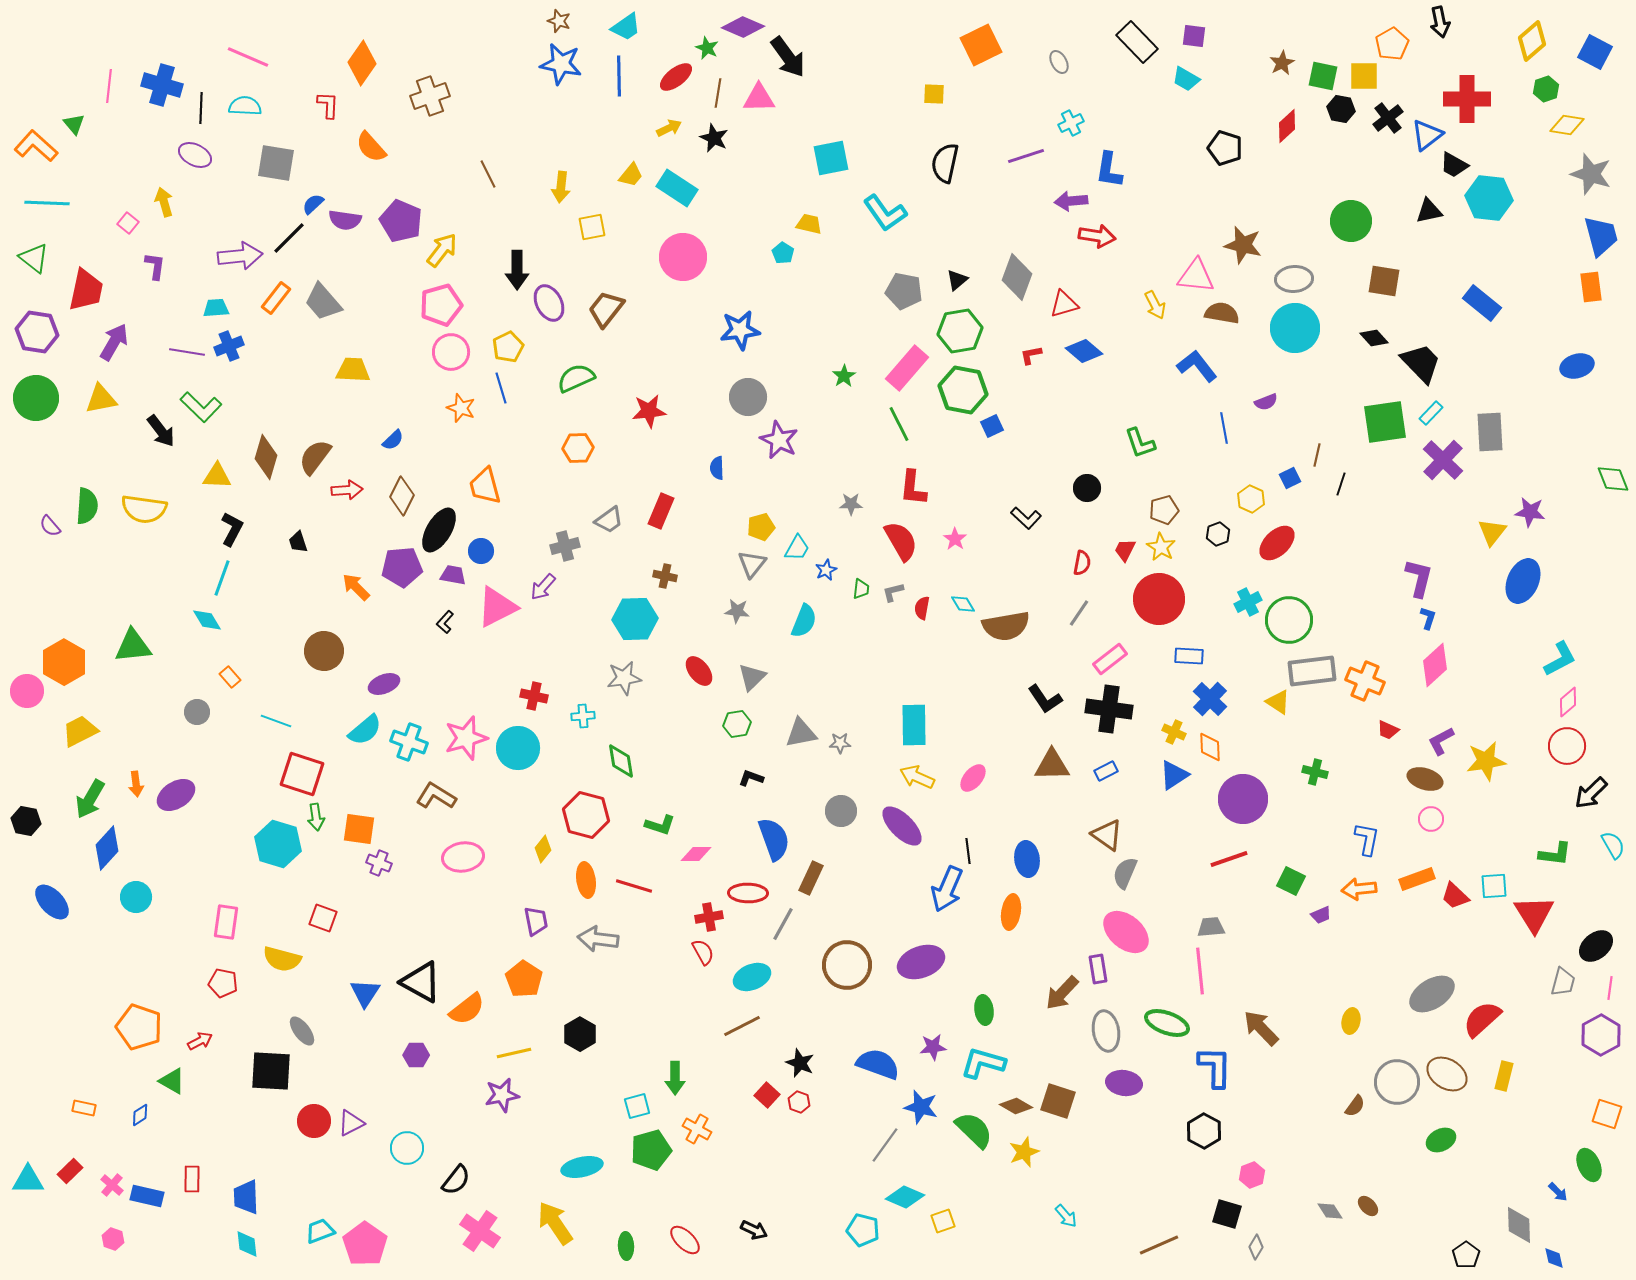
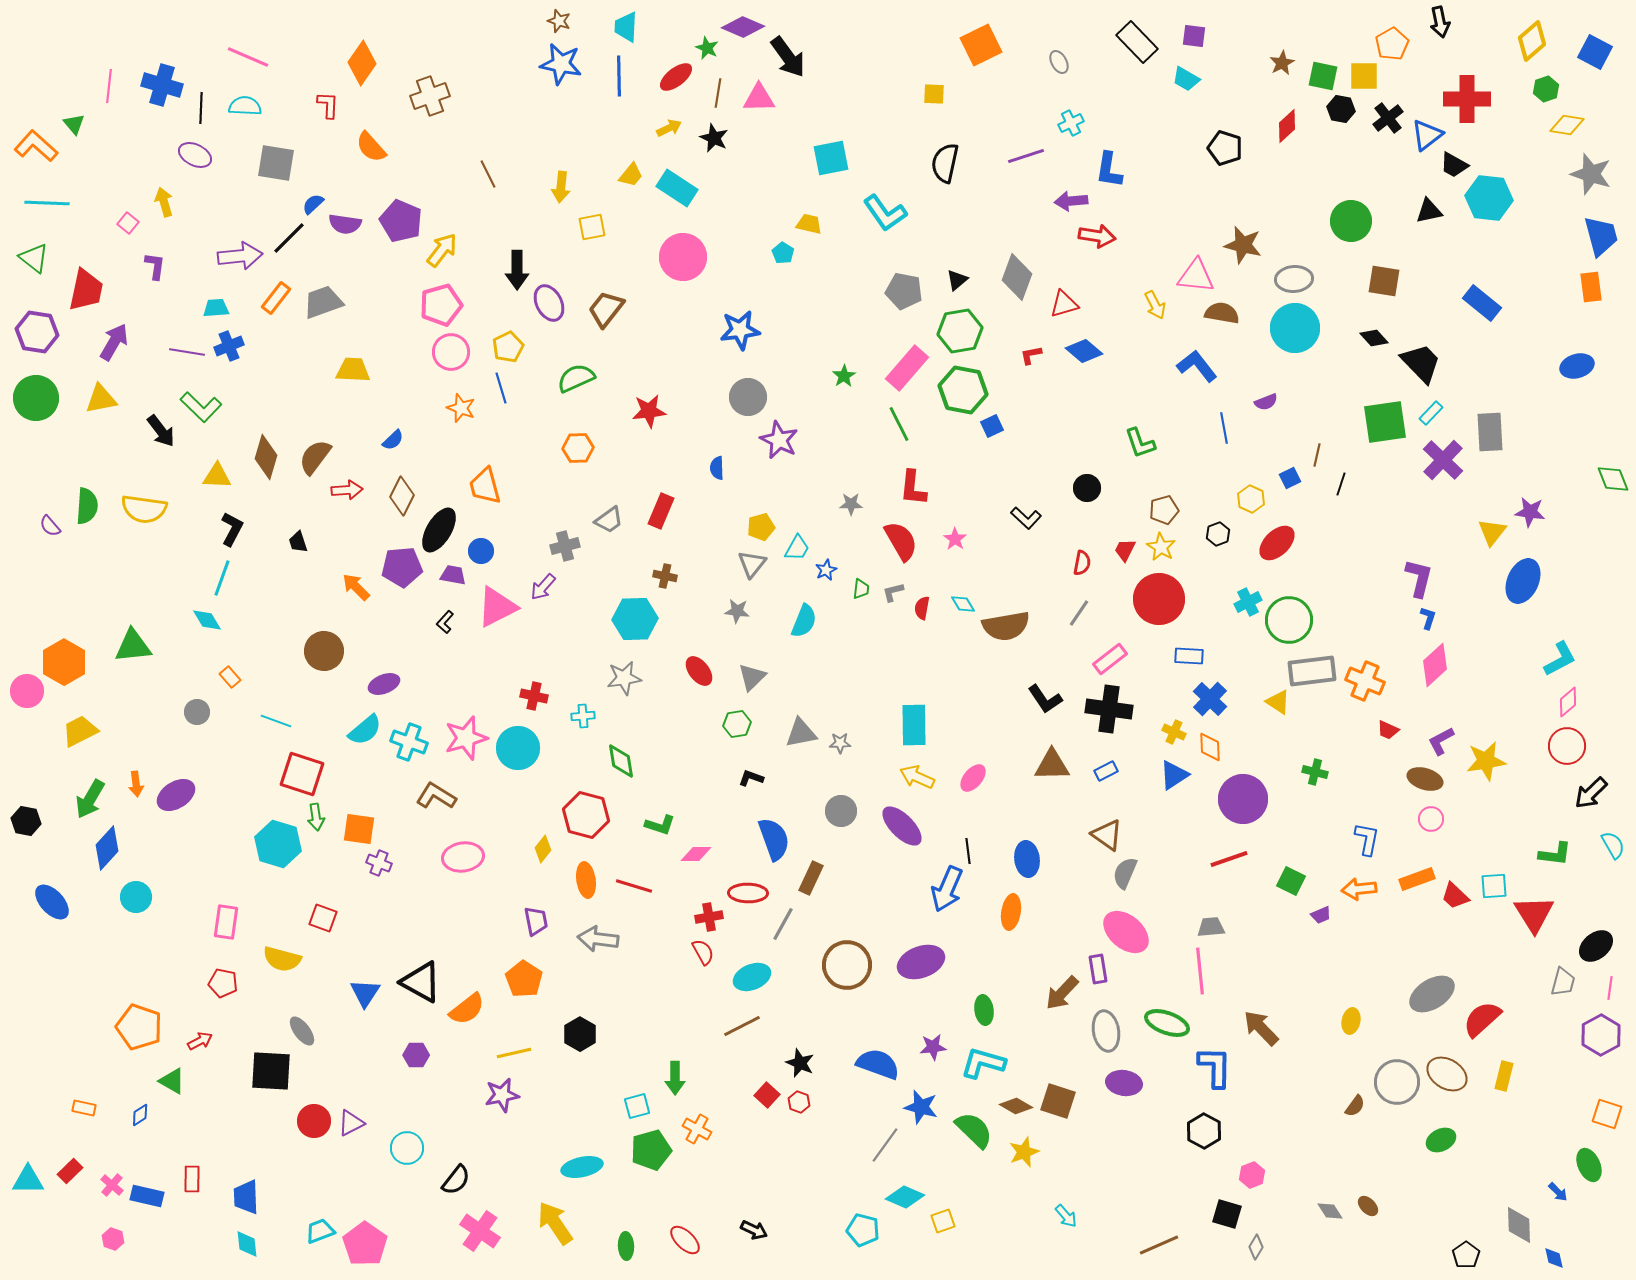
cyan trapezoid at (626, 27): rotated 128 degrees clockwise
purple semicircle at (345, 220): moved 4 px down
gray trapezoid at (323, 302): rotated 111 degrees clockwise
